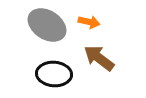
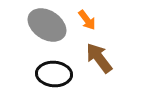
orange arrow: moved 2 px left, 2 px up; rotated 40 degrees clockwise
brown arrow: rotated 16 degrees clockwise
